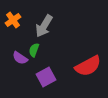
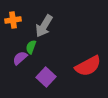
orange cross: rotated 28 degrees clockwise
green semicircle: moved 3 px left, 3 px up
purple semicircle: rotated 105 degrees clockwise
purple square: rotated 18 degrees counterclockwise
